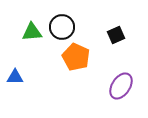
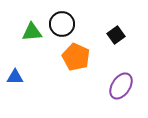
black circle: moved 3 px up
black square: rotated 12 degrees counterclockwise
